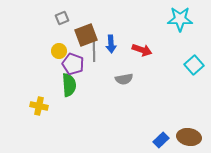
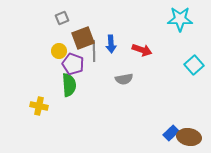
brown square: moved 3 px left, 3 px down
blue rectangle: moved 10 px right, 7 px up
